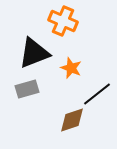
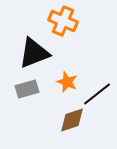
orange star: moved 4 px left, 14 px down
